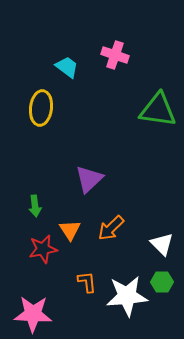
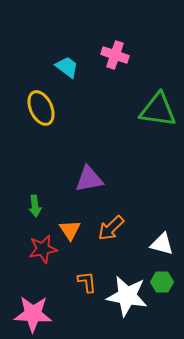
yellow ellipse: rotated 32 degrees counterclockwise
purple triangle: rotated 32 degrees clockwise
white triangle: rotated 30 degrees counterclockwise
white star: rotated 15 degrees clockwise
